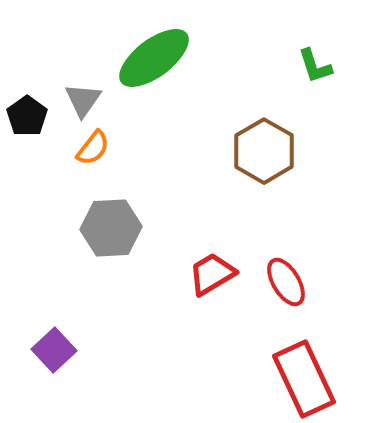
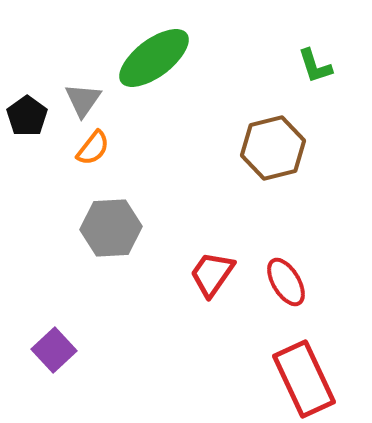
brown hexagon: moved 9 px right, 3 px up; rotated 16 degrees clockwise
red trapezoid: rotated 24 degrees counterclockwise
